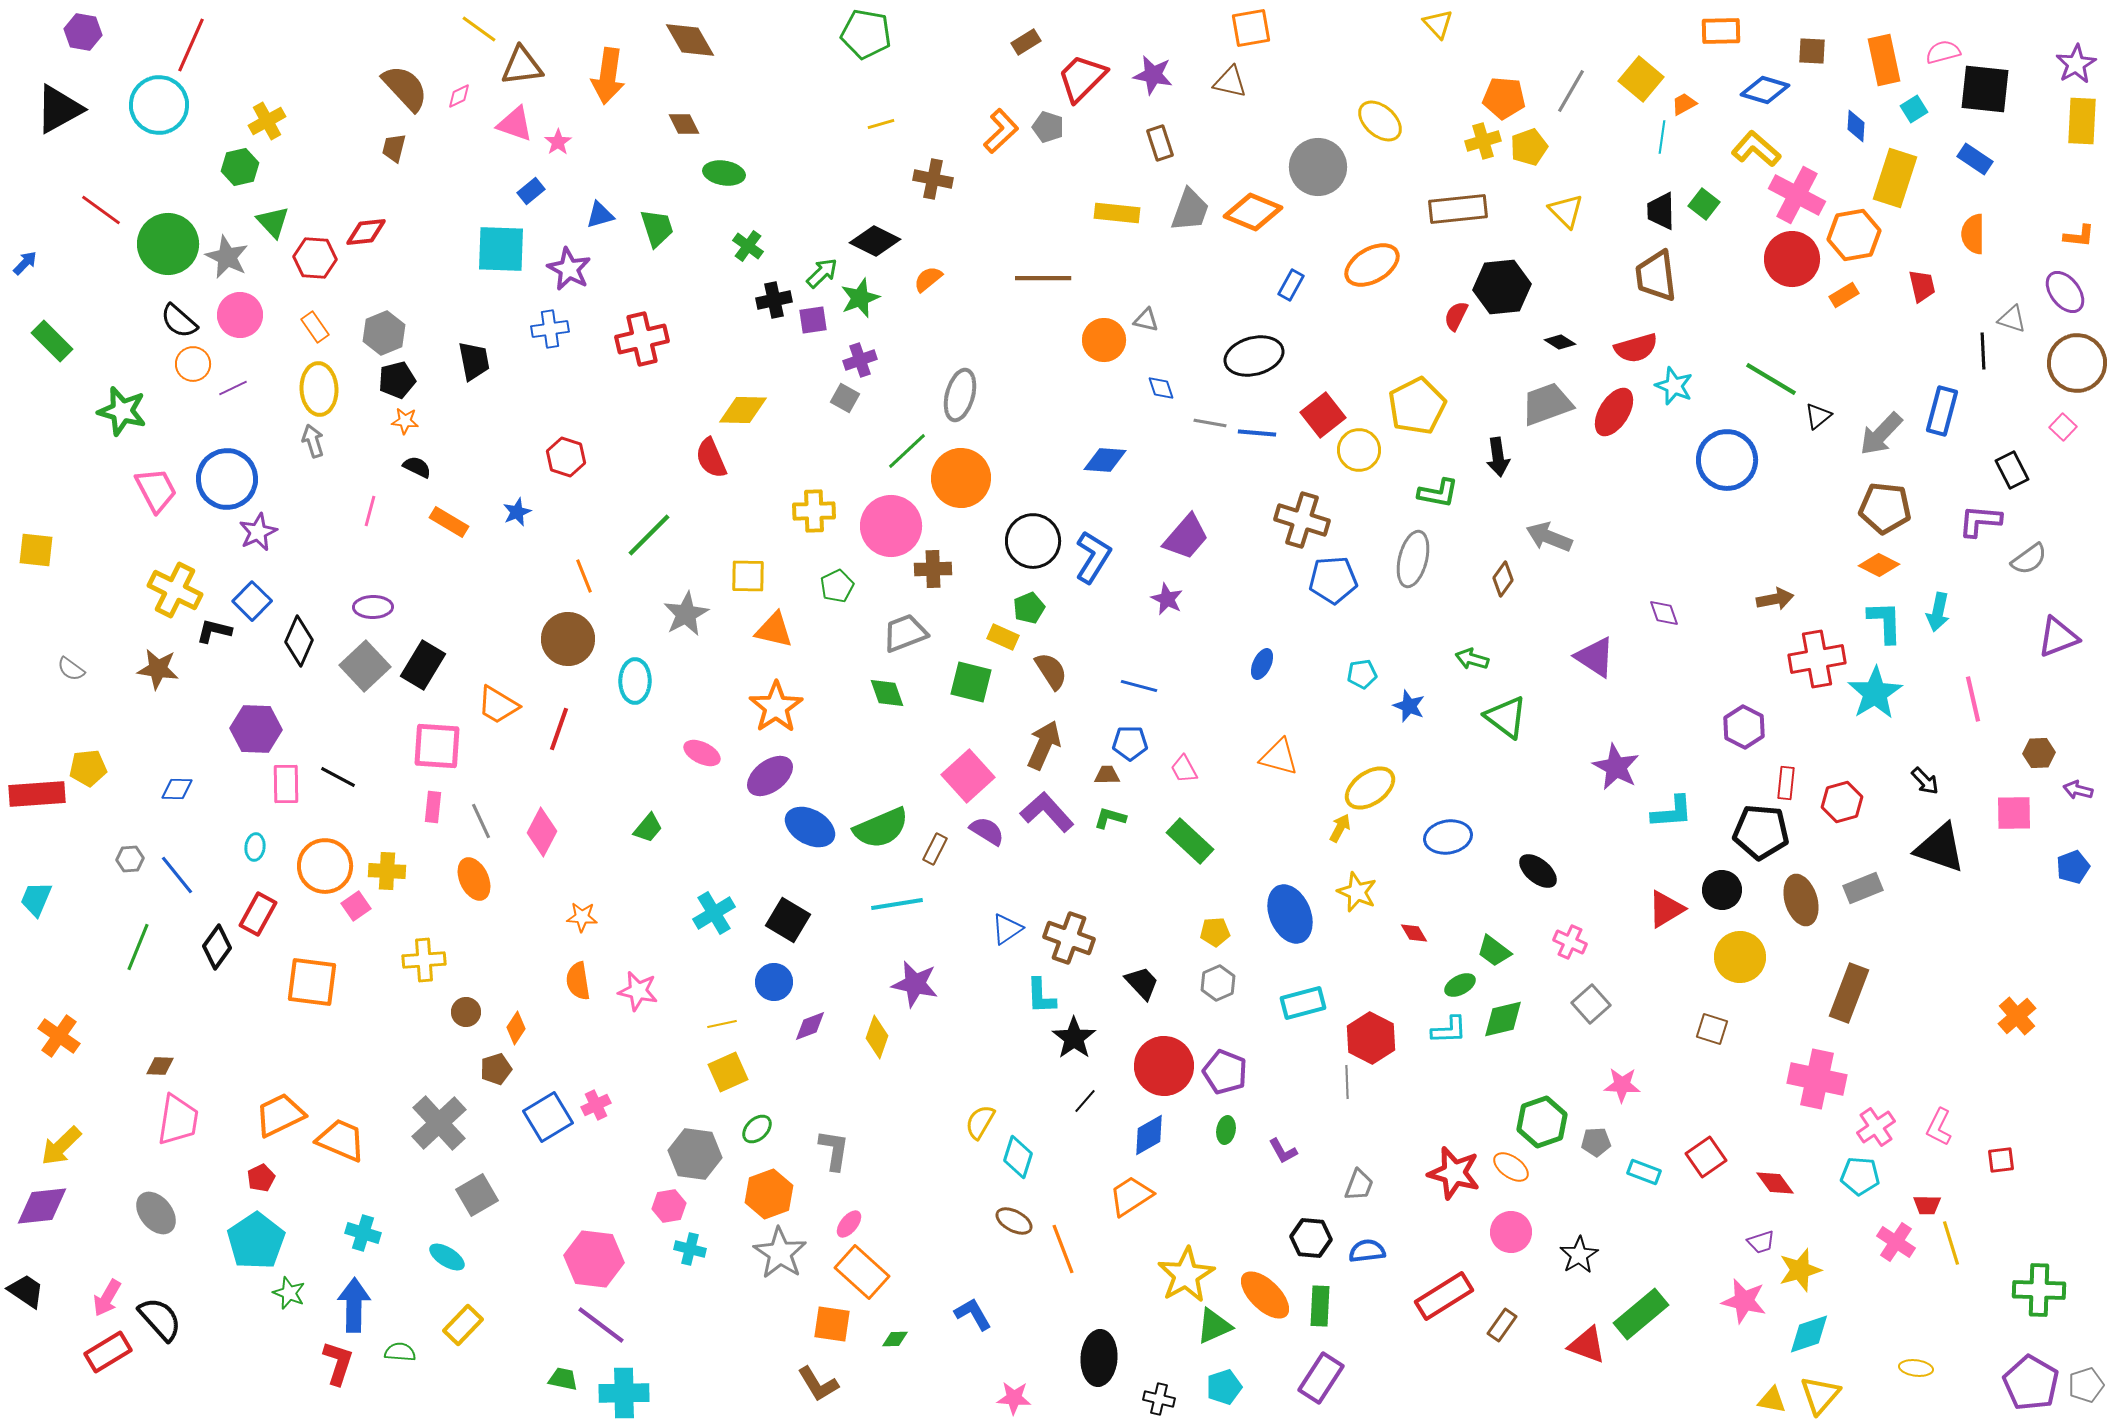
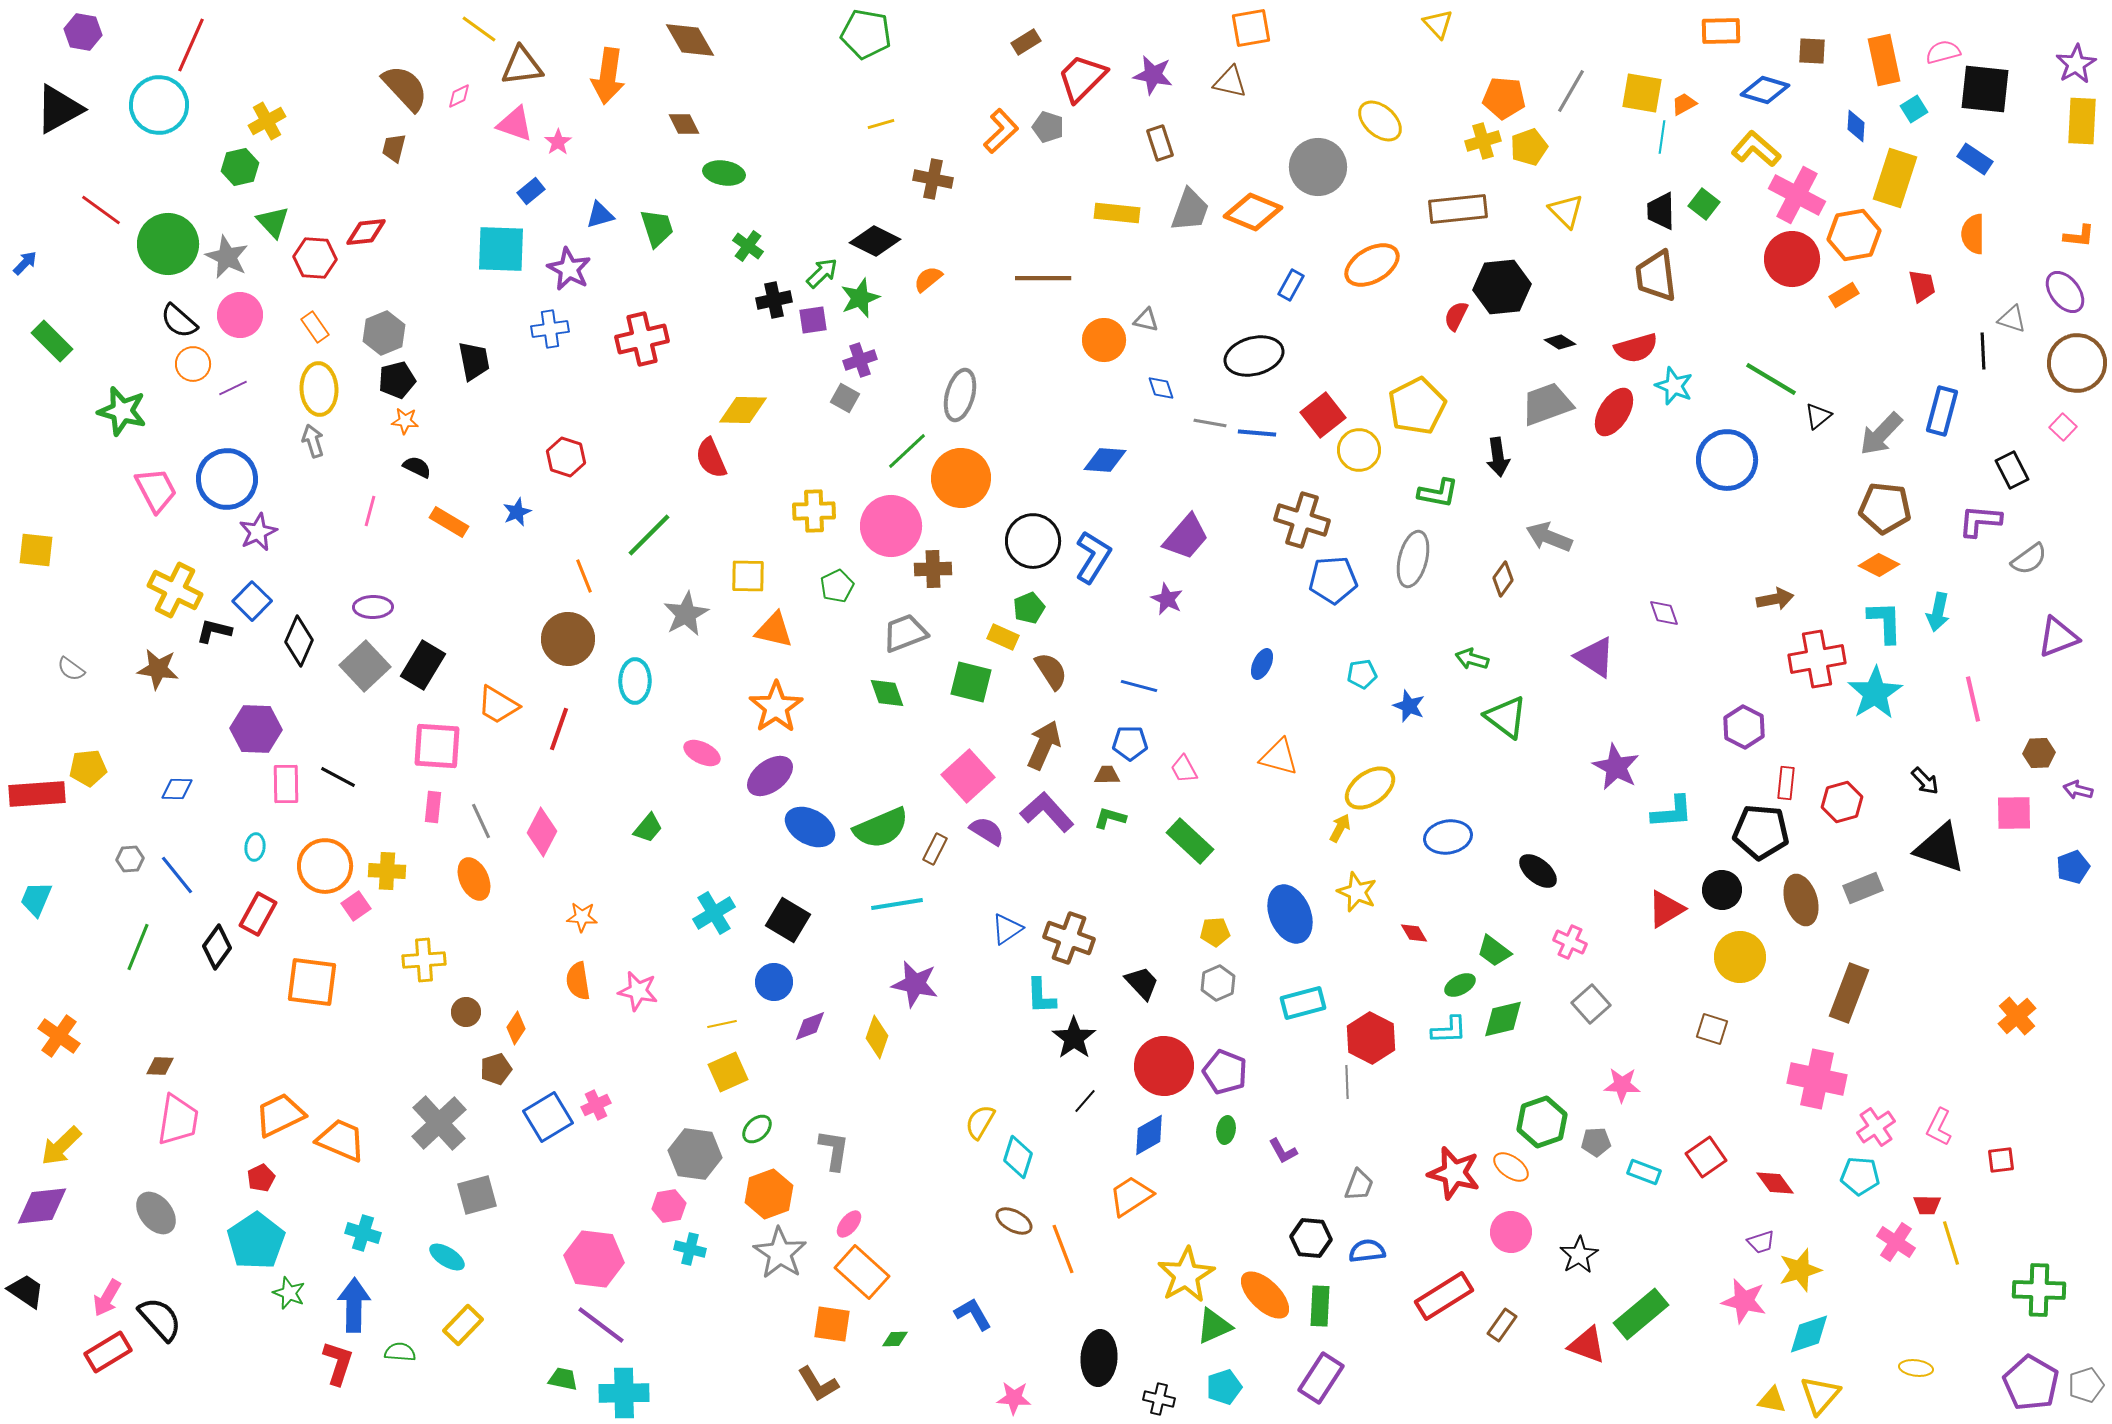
yellow square at (1641, 79): moved 1 px right, 14 px down; rotated 30 degrees counterclockwise
gray square at (477, 1195): rotated 15 degrees clockwise
